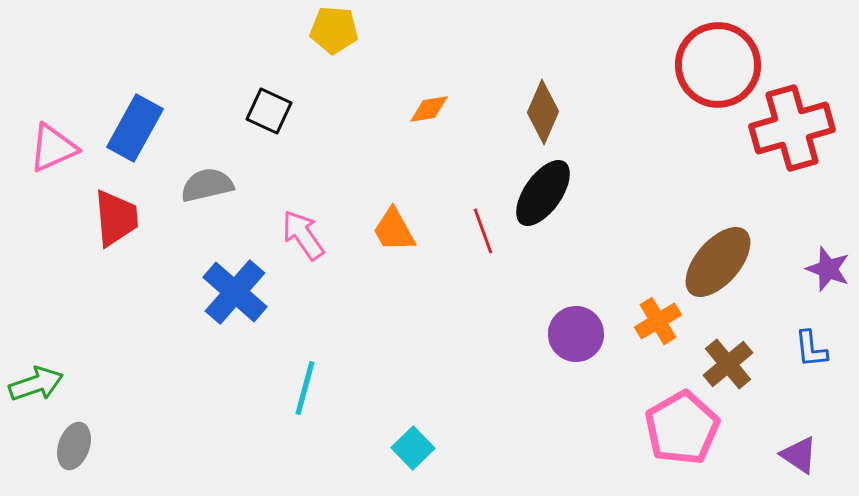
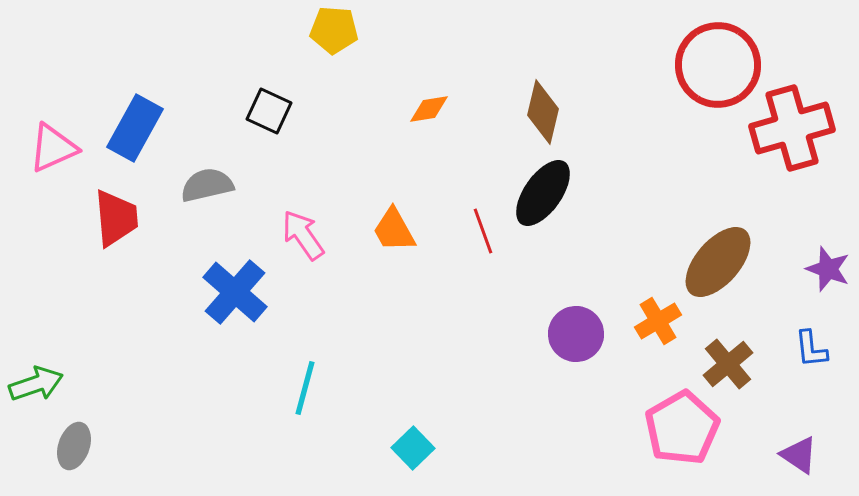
brown diamond: rotated 10 degrees counterclockwise
